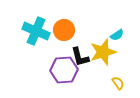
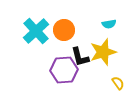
cyan cross: rotated 24 degrees clockwise
cyan semicircle: moved 8 px left, 11 px up; rotated 24 degrees clockwise
